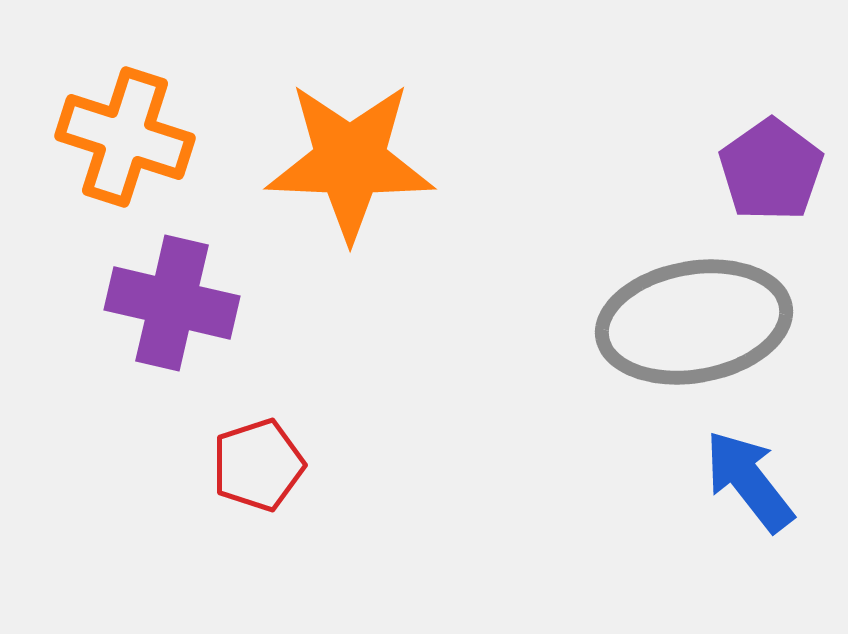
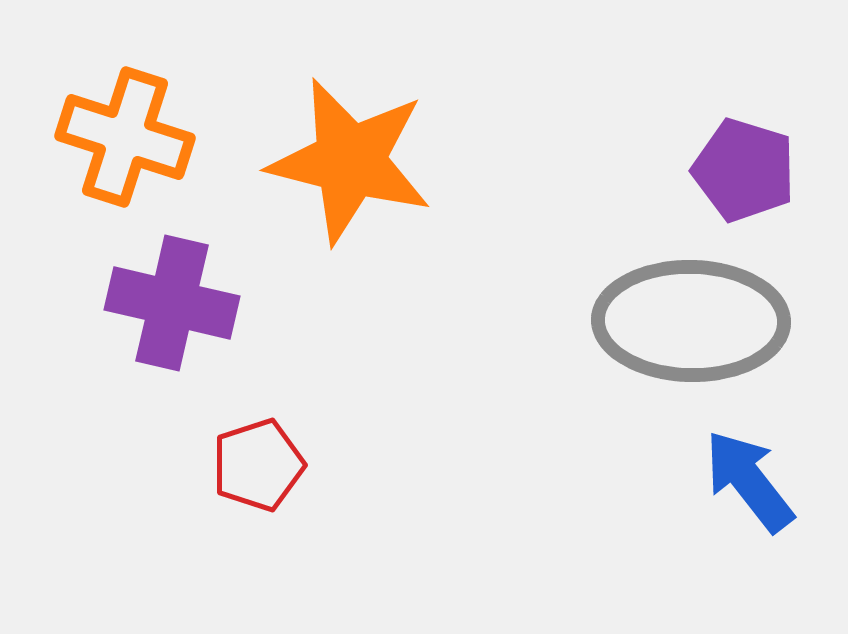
orange star: rotated 12 degrees clockwise
purple pentagon: moved 27 px left; rotated 20 degrees counterclockwise
gray ellipse: moved 3 px left, 1 px up; rotated 11 degrees clockwise
